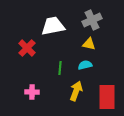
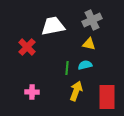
red cross: moved 1 px up
green line: moved 7 px right
